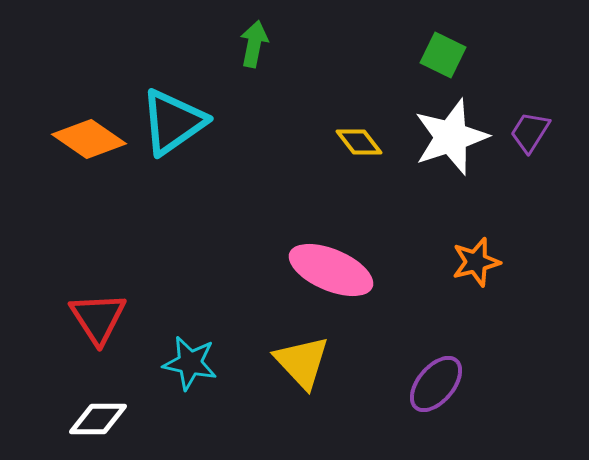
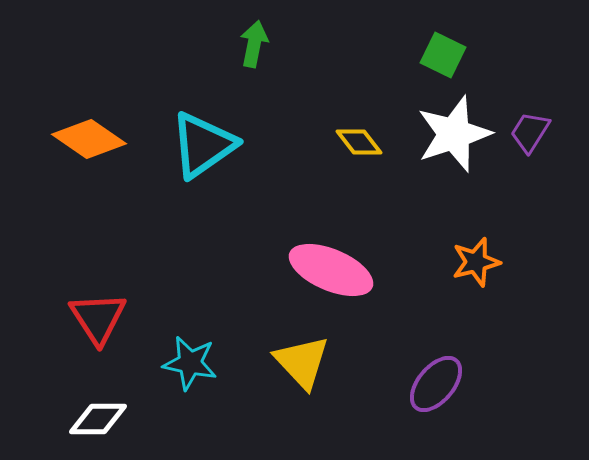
cyan triangle: moved 30 px right, 23 px down
white star: moved 3 px right, 3 px up
